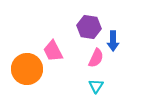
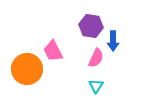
purple hexagon: moved 2 px right, 1 px up
